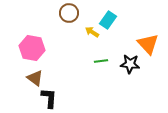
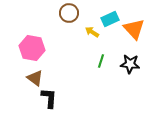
cyan rectangle: moved 2 px right, 1 px up; rotated 30 degrees clockwise
orange triangle: moved 14 px left, 15 px up
green line: rotated 64 degrees counterclockwise
